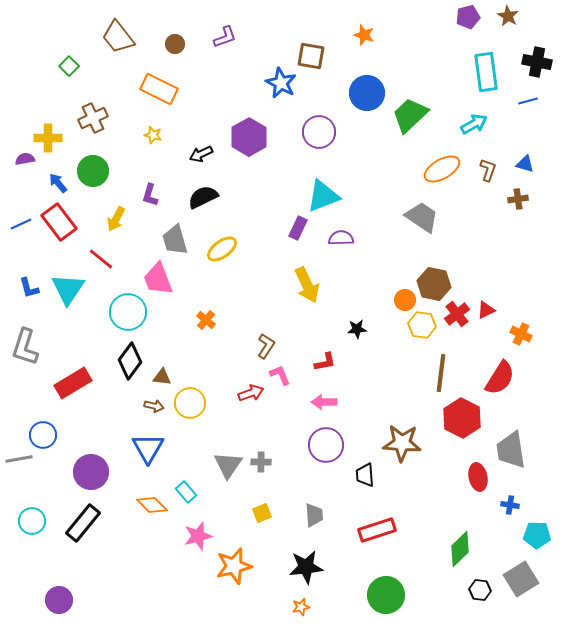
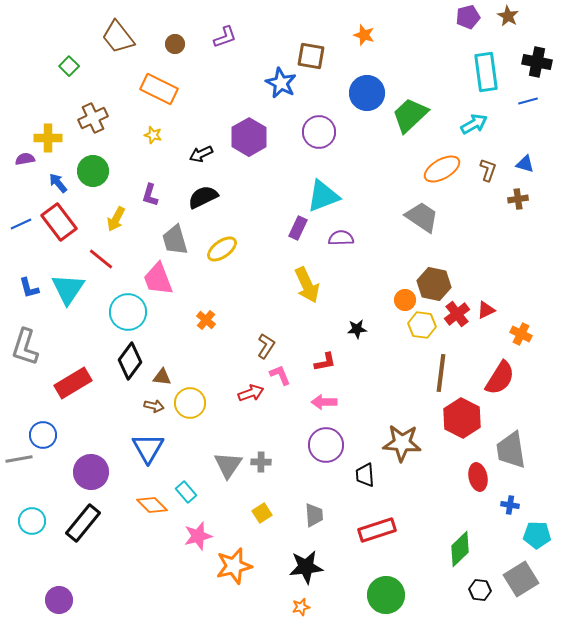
yellow square at (262, 513): rotated 12 degrees counterclockwise
